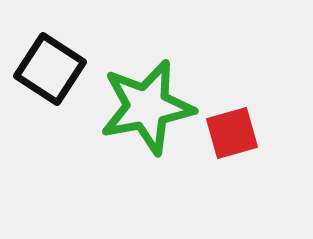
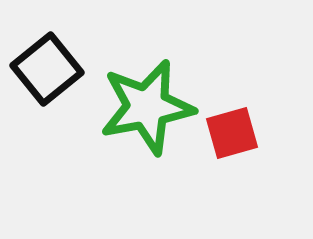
black square: moved 3 px left; rotated 18 degrees clockwise
